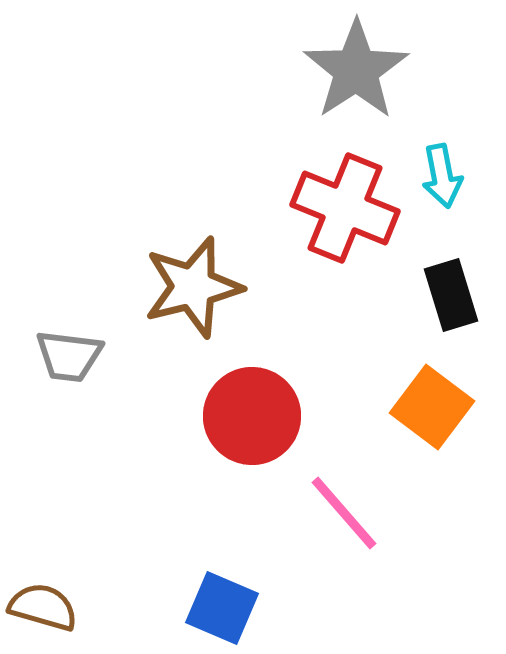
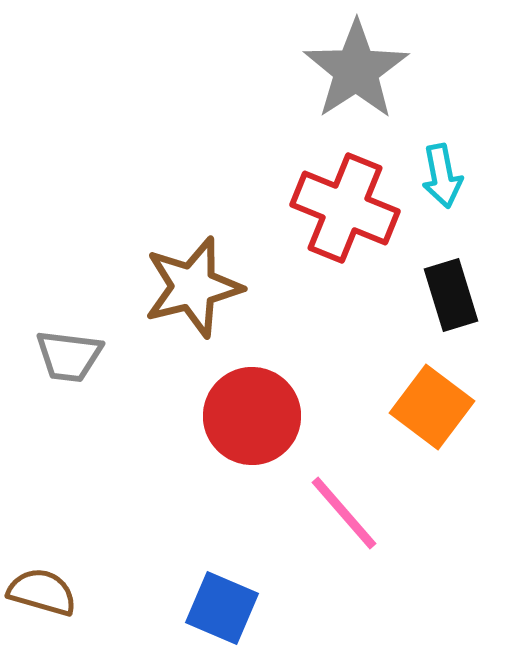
brown semicircle: moved 1 px left, 15 px up
